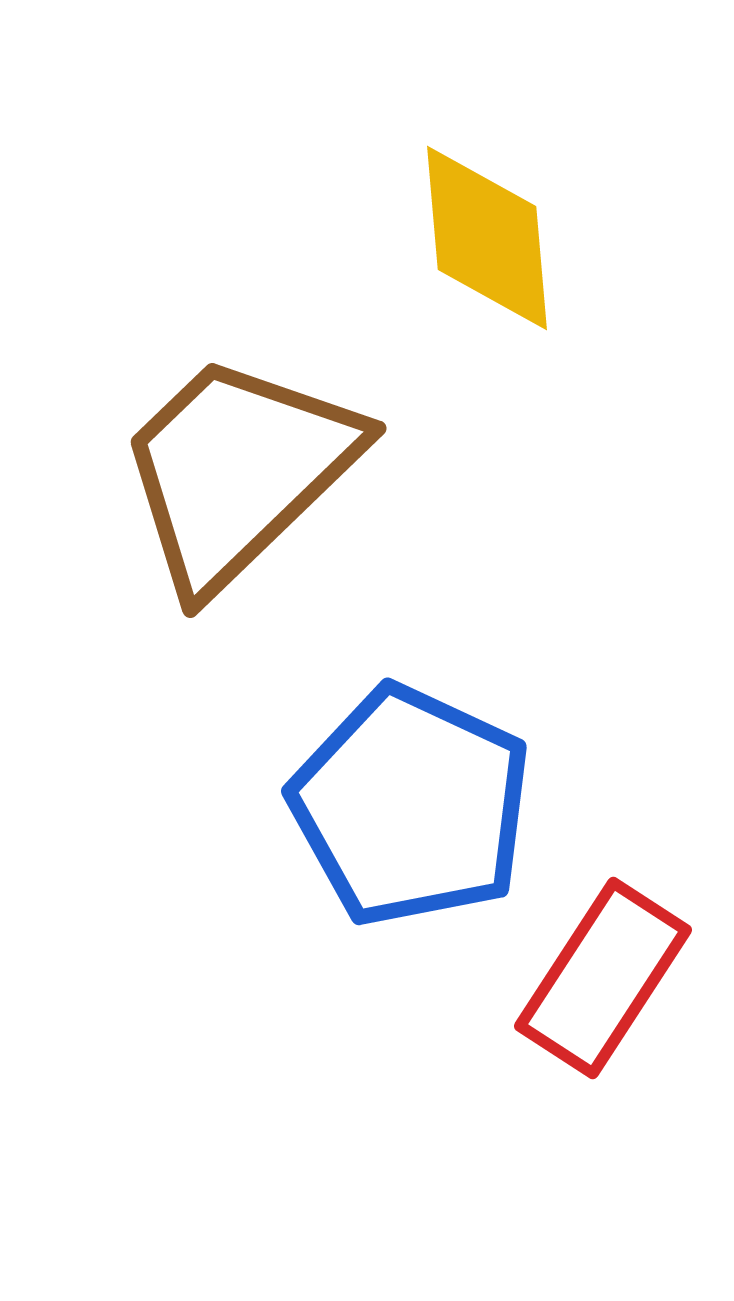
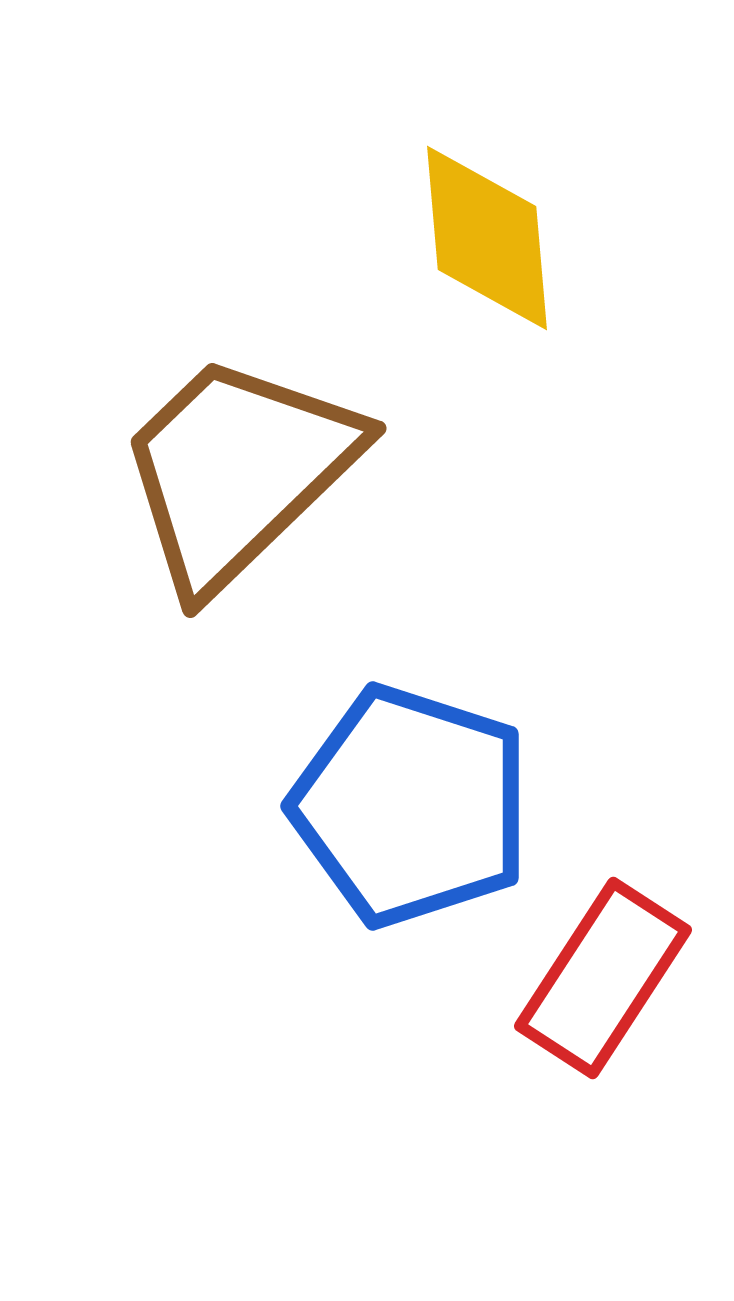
blue pentagon: rotated 7 degrees counterclockwise
